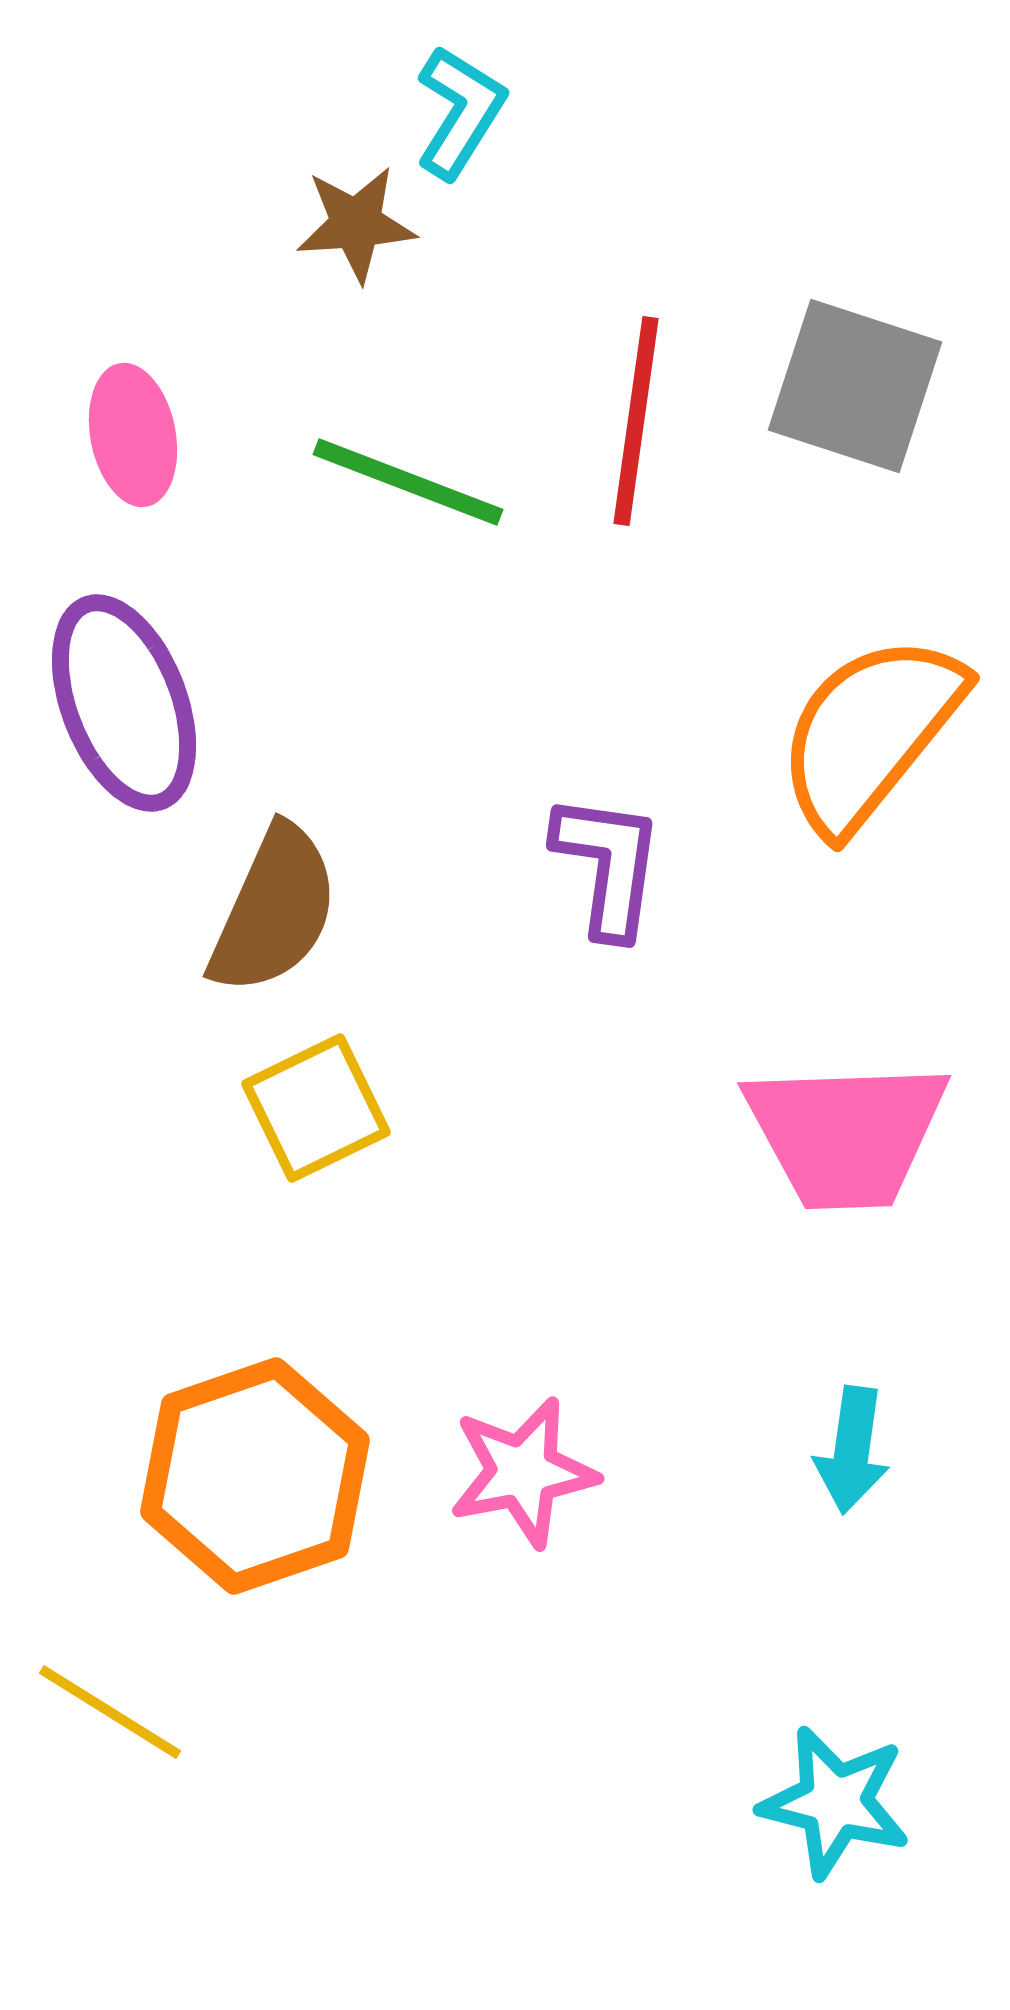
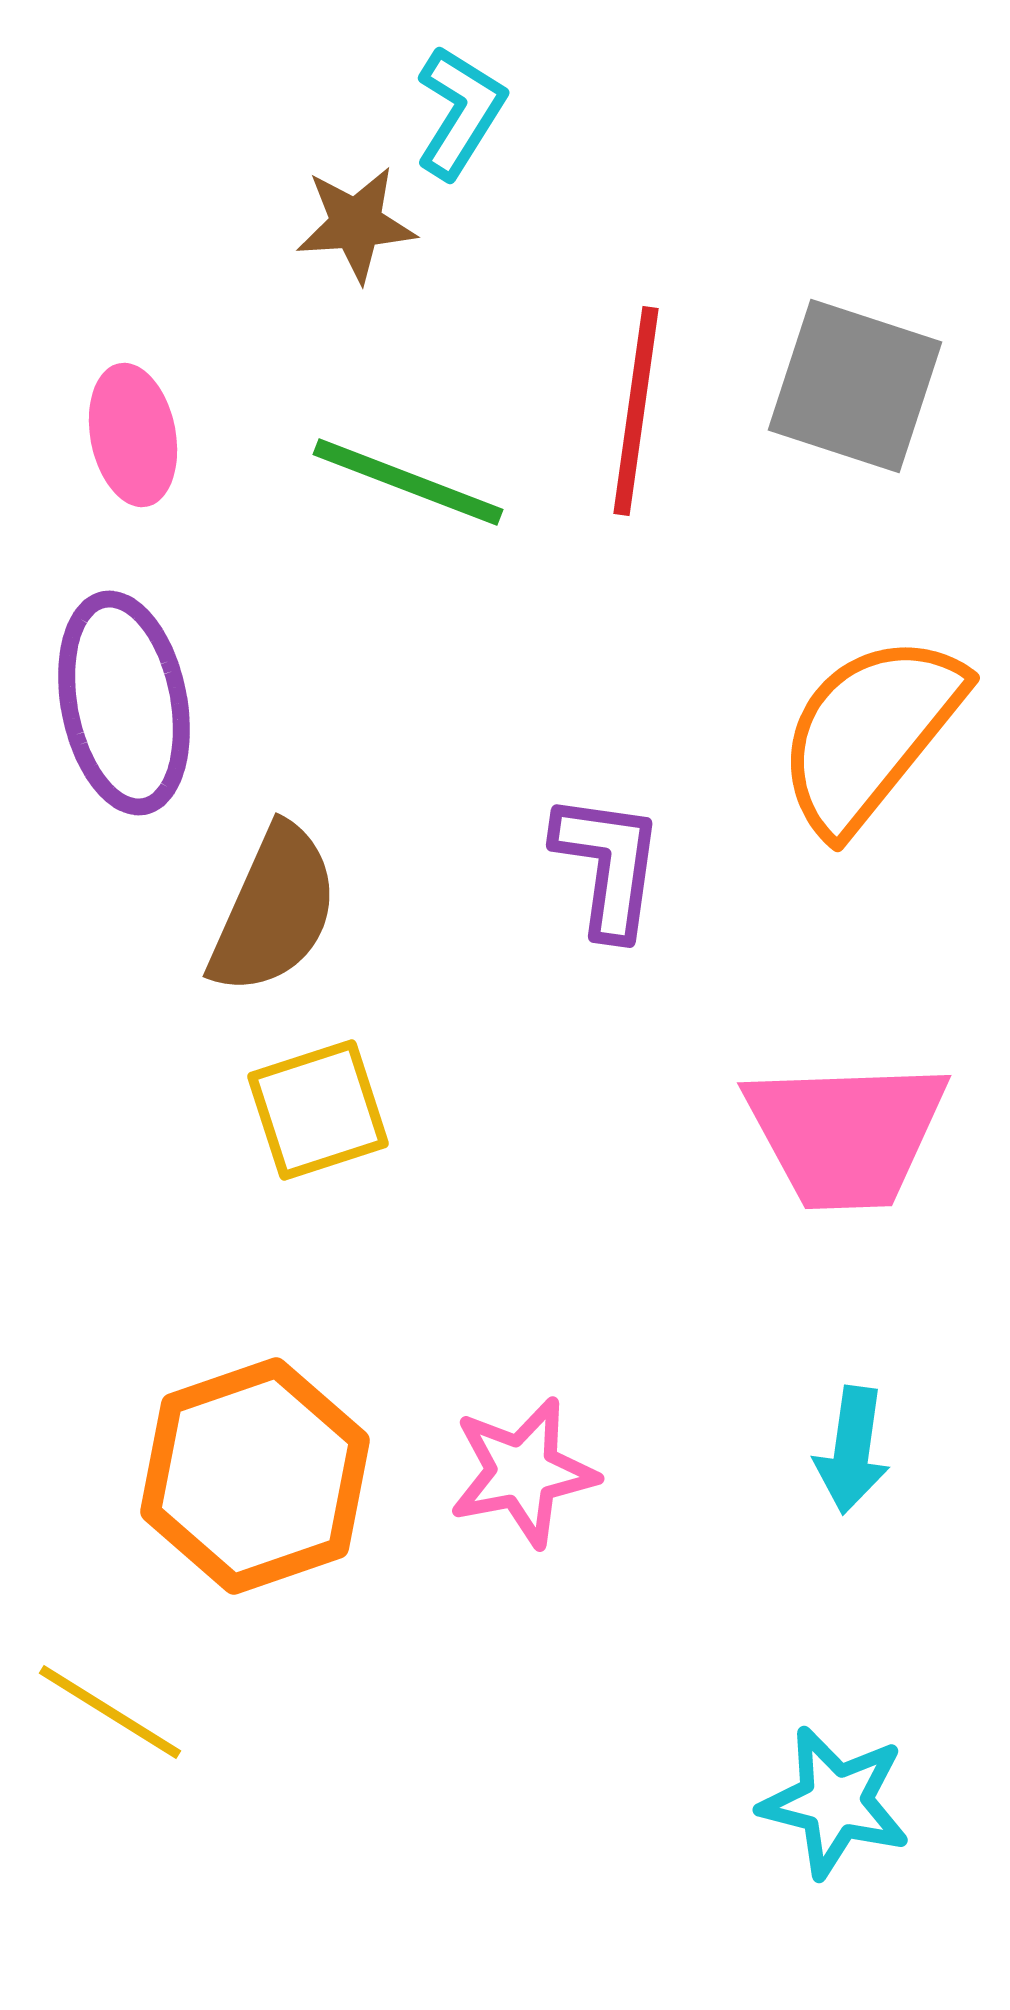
red line: moved 10 px up
purple ellipse: rotated 10 degrees clockwise
yellow square: moved 2 px right, 2 px down; rotated 8 degrees clockwise
